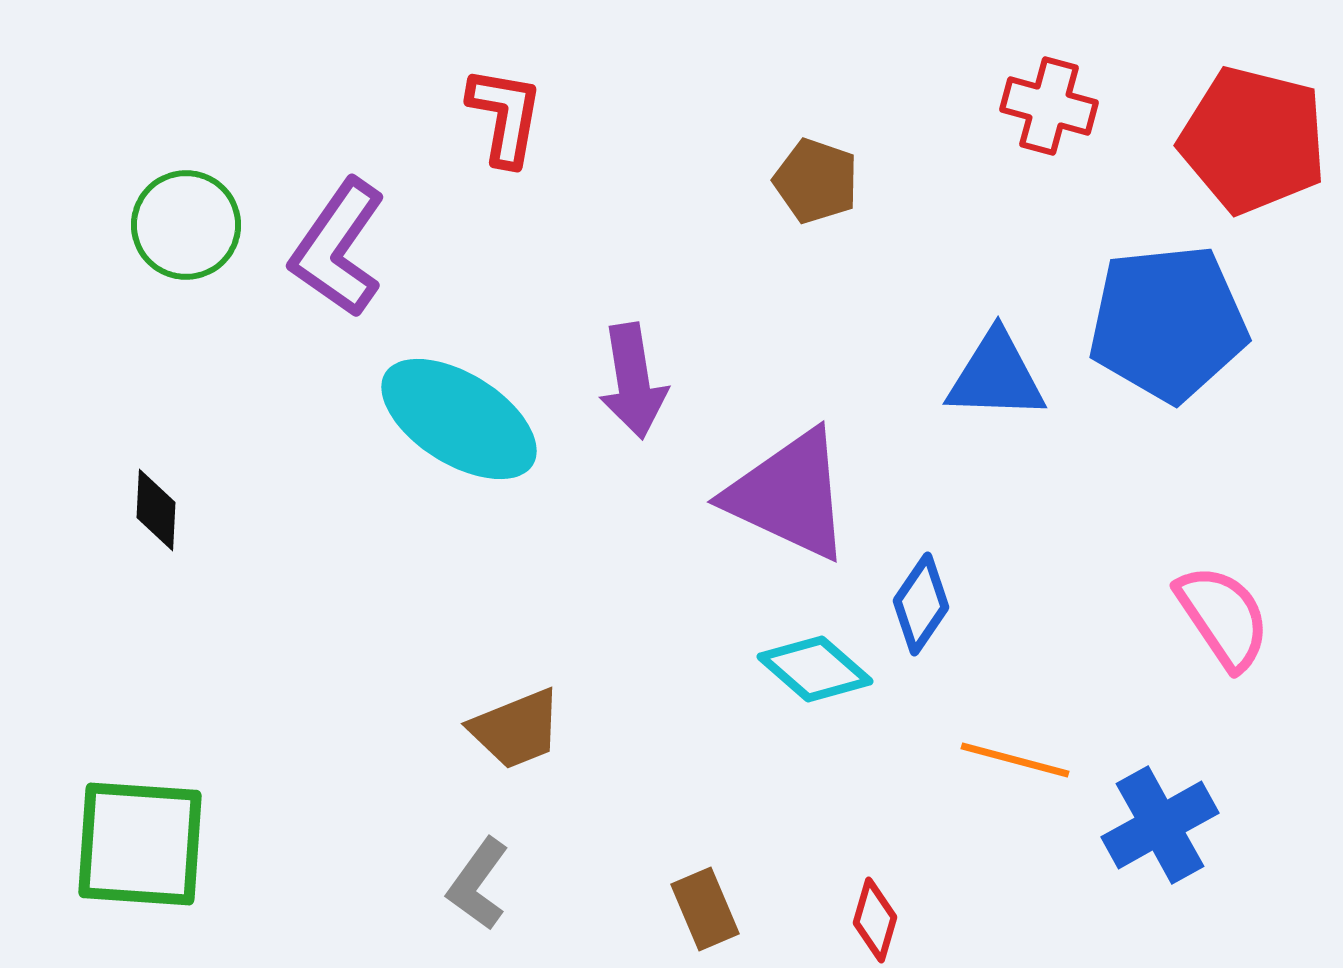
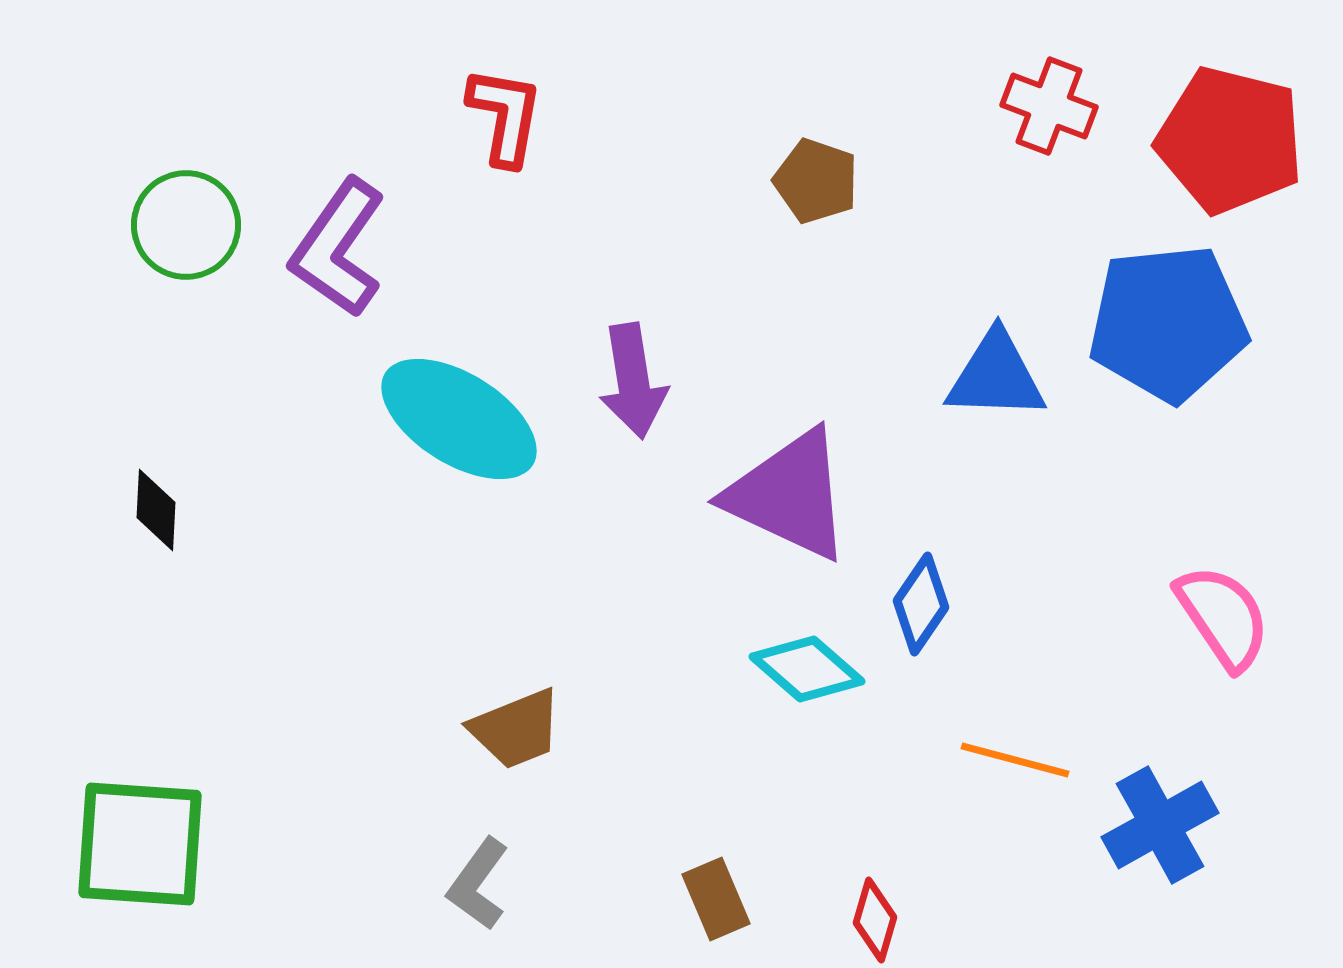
red cross: rotated 6 degrees clockwise
red pentagon: moved 23 px left
cyan diamond: moved 8 px left
brown rectangle: moved 11 px right, 10 px up
